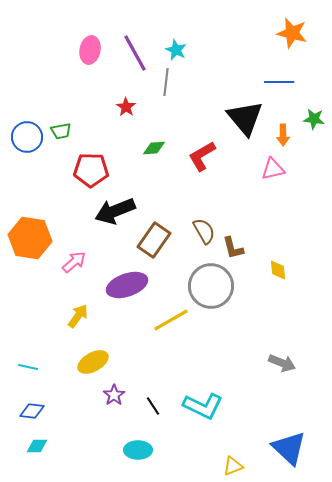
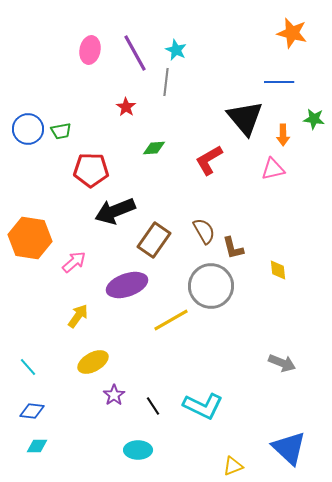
blue circle: moved 1 px right, 8 px up
red L-shape: moved 7 px right, 4 px down
cyan line: rotated 36 degrees clockwise
